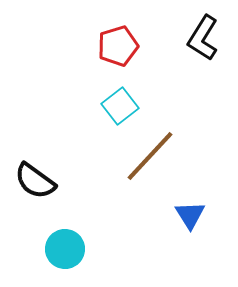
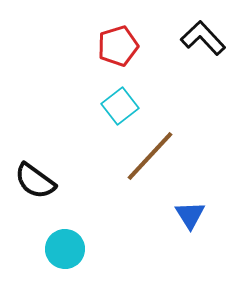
black L-shape: rotated 105 degrees clockwise
